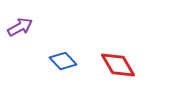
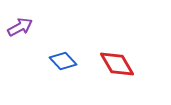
red diamond: moved 1 px left, 1 px up
